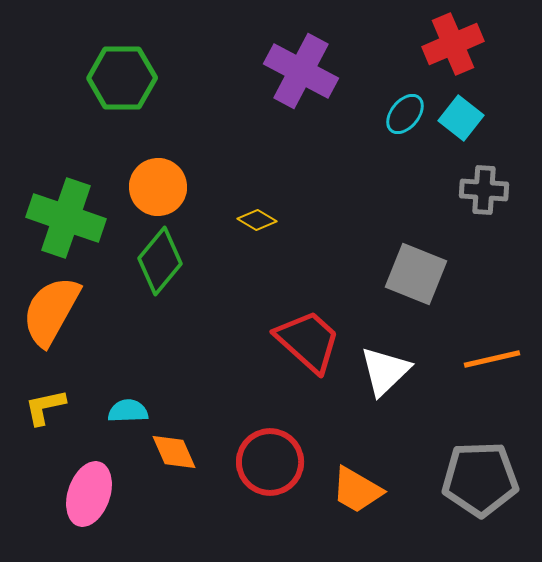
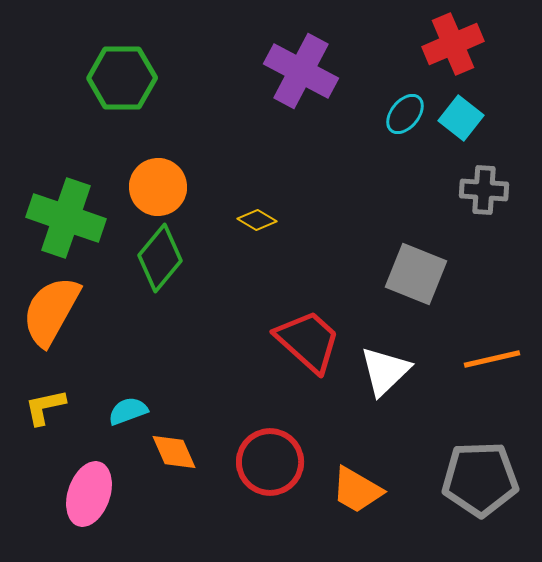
green diamond: moved 3 px up
cyan semicircle: rotated 18 degrees counterclockwise
